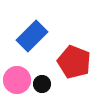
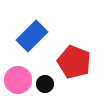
pink circle: moved 1 px right
black circle: moved 3 px right
